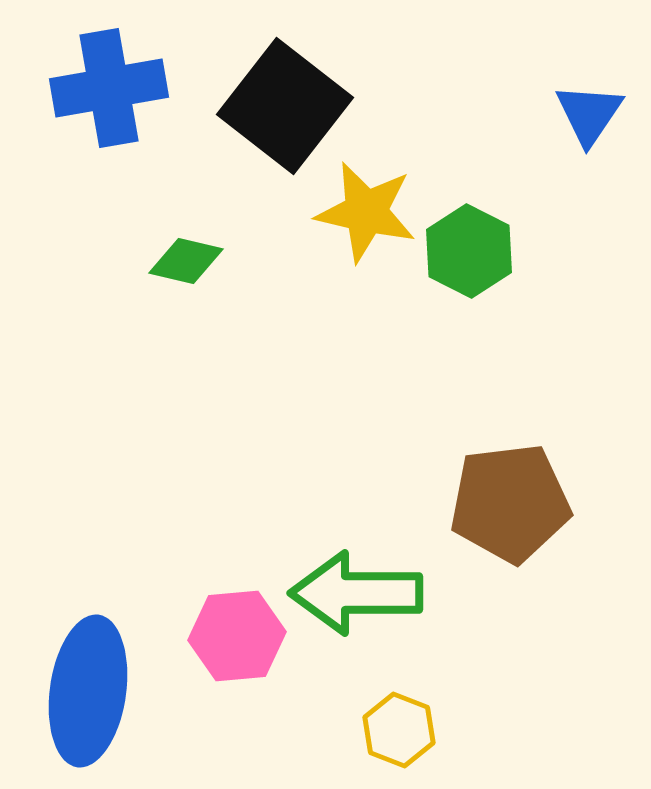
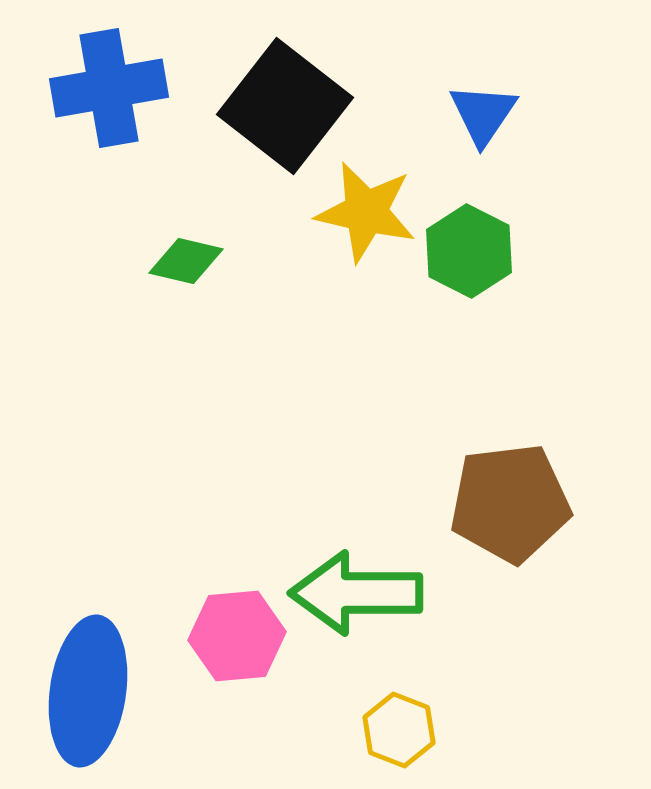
blue triangle: moved 106 px left
